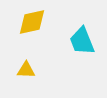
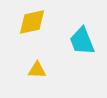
yellow triangle: moved 11 px right
